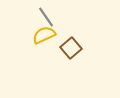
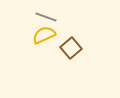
gray line: rotated 35 degrees counterclockwise
